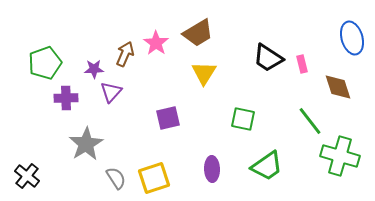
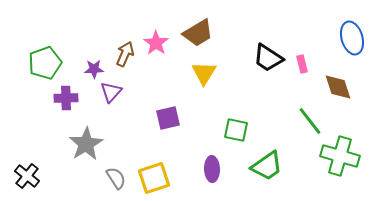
green square: moved 7 px left, 11 px down
